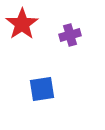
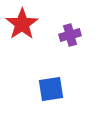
blue square: moved 9 px right
